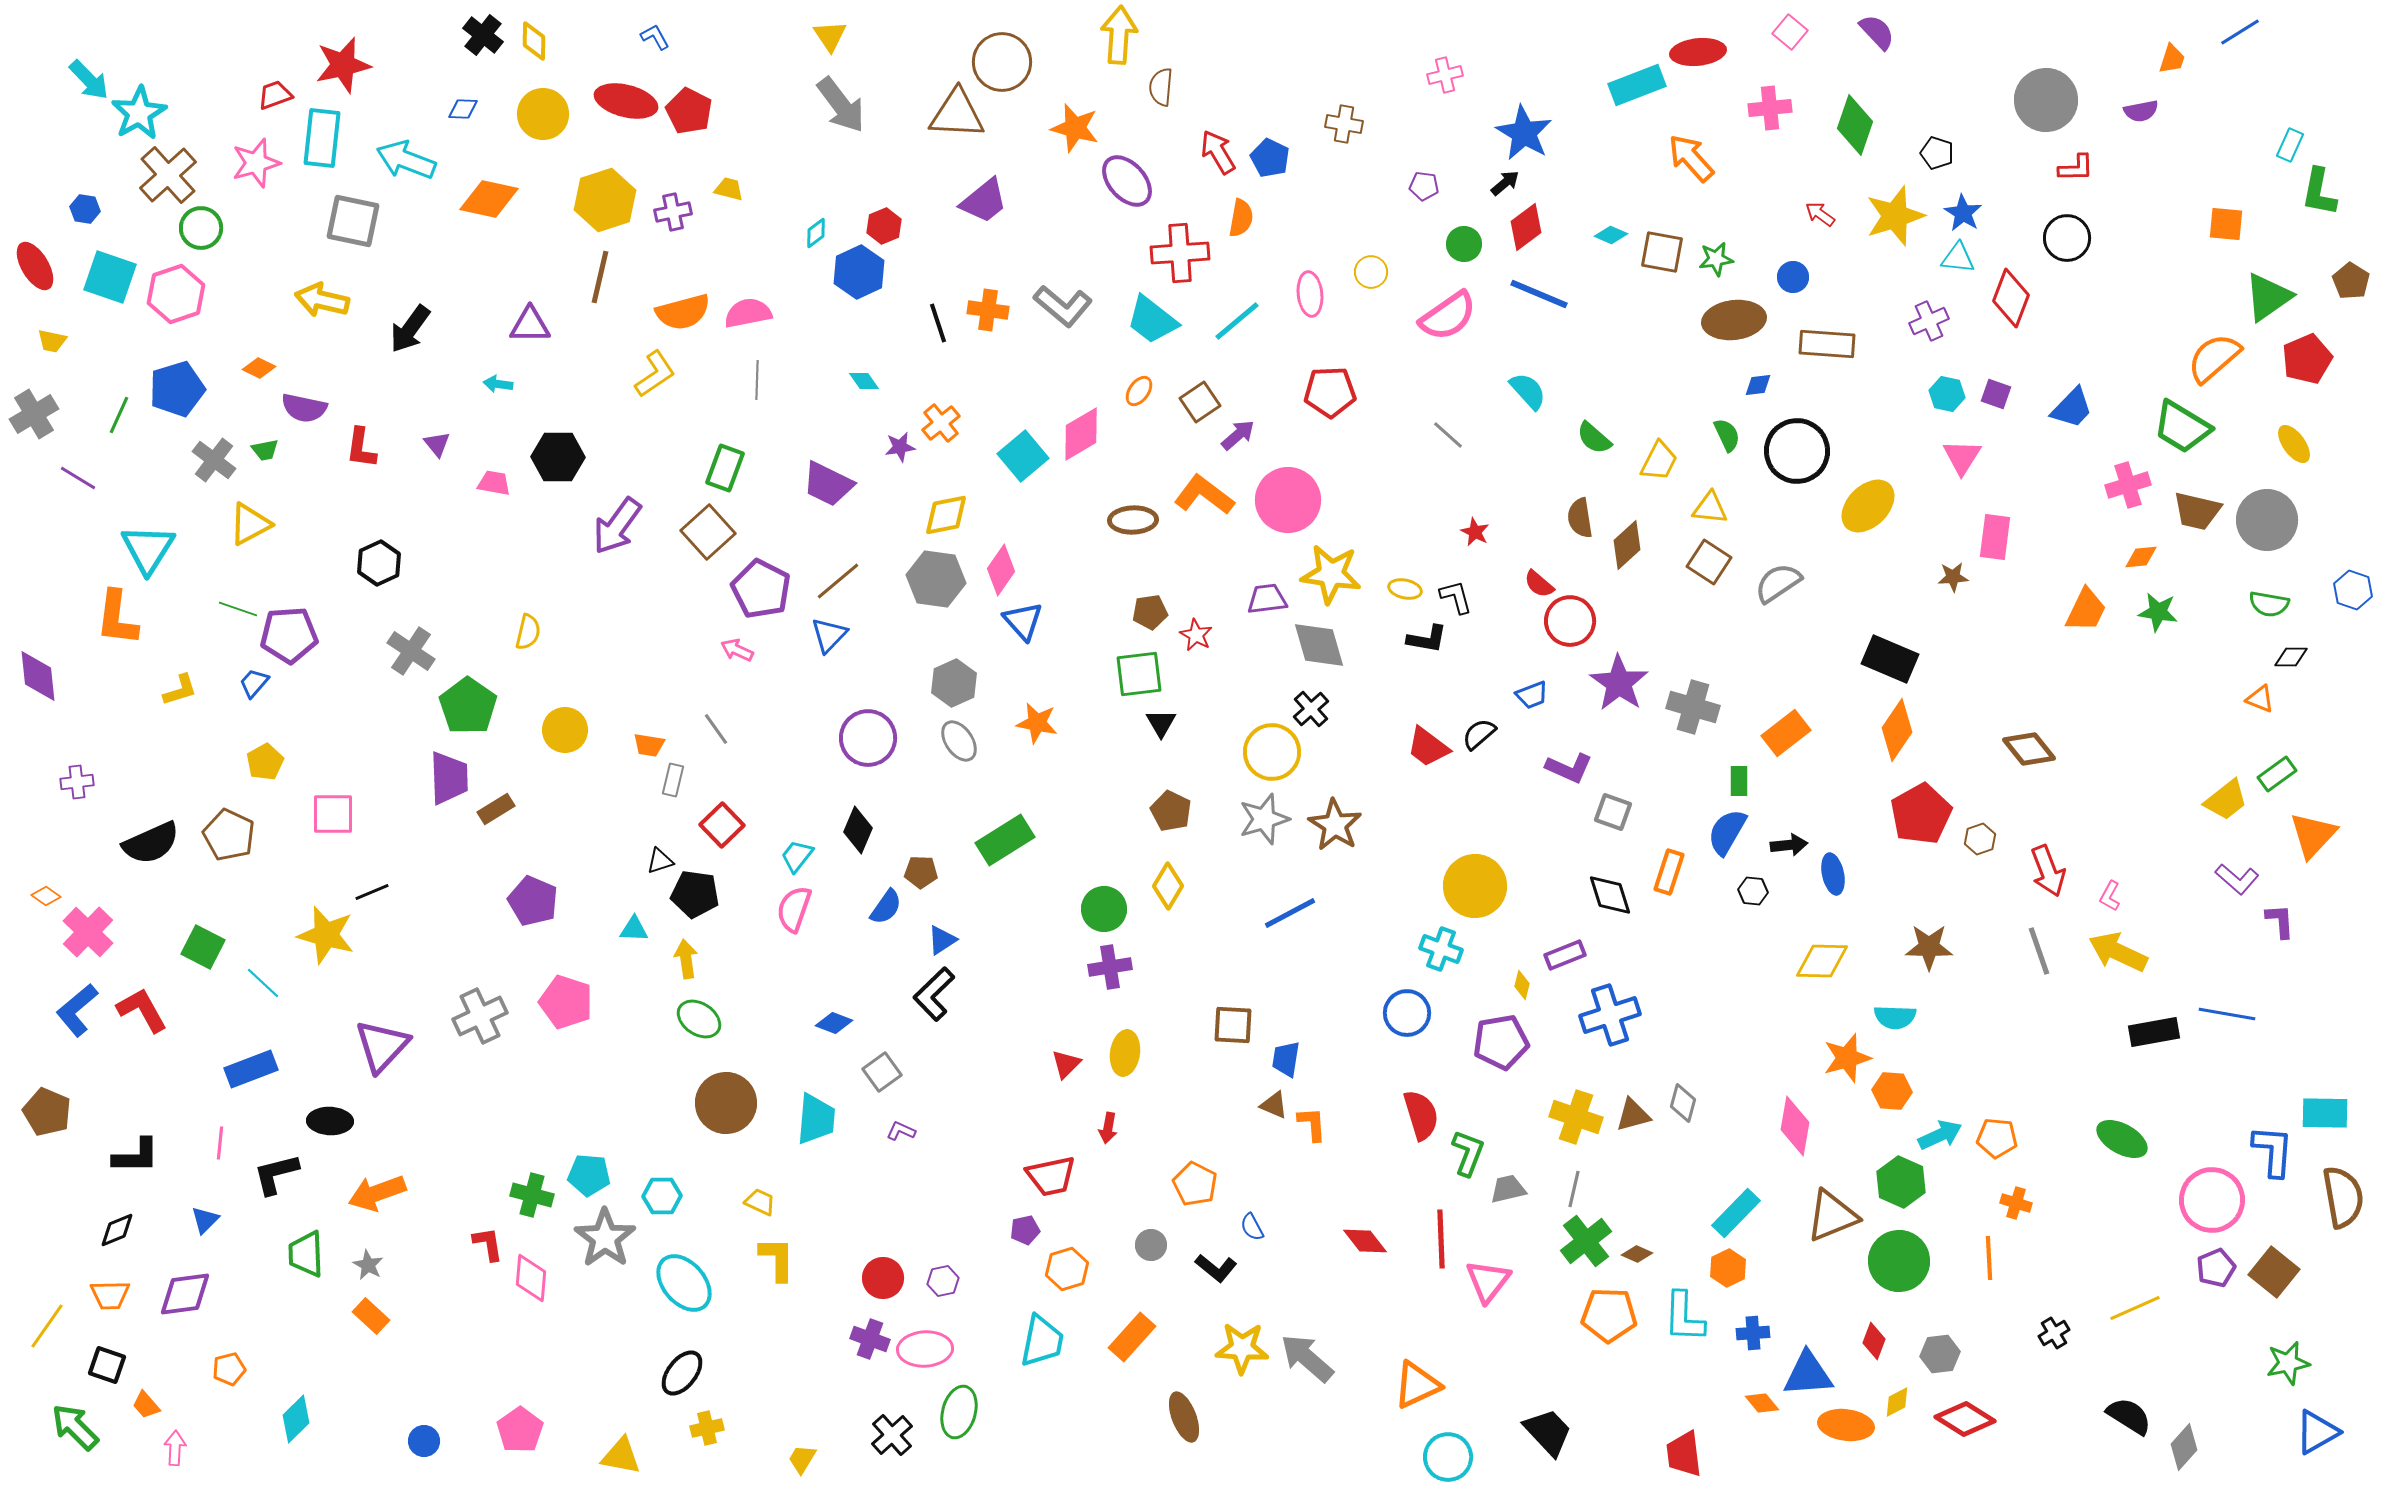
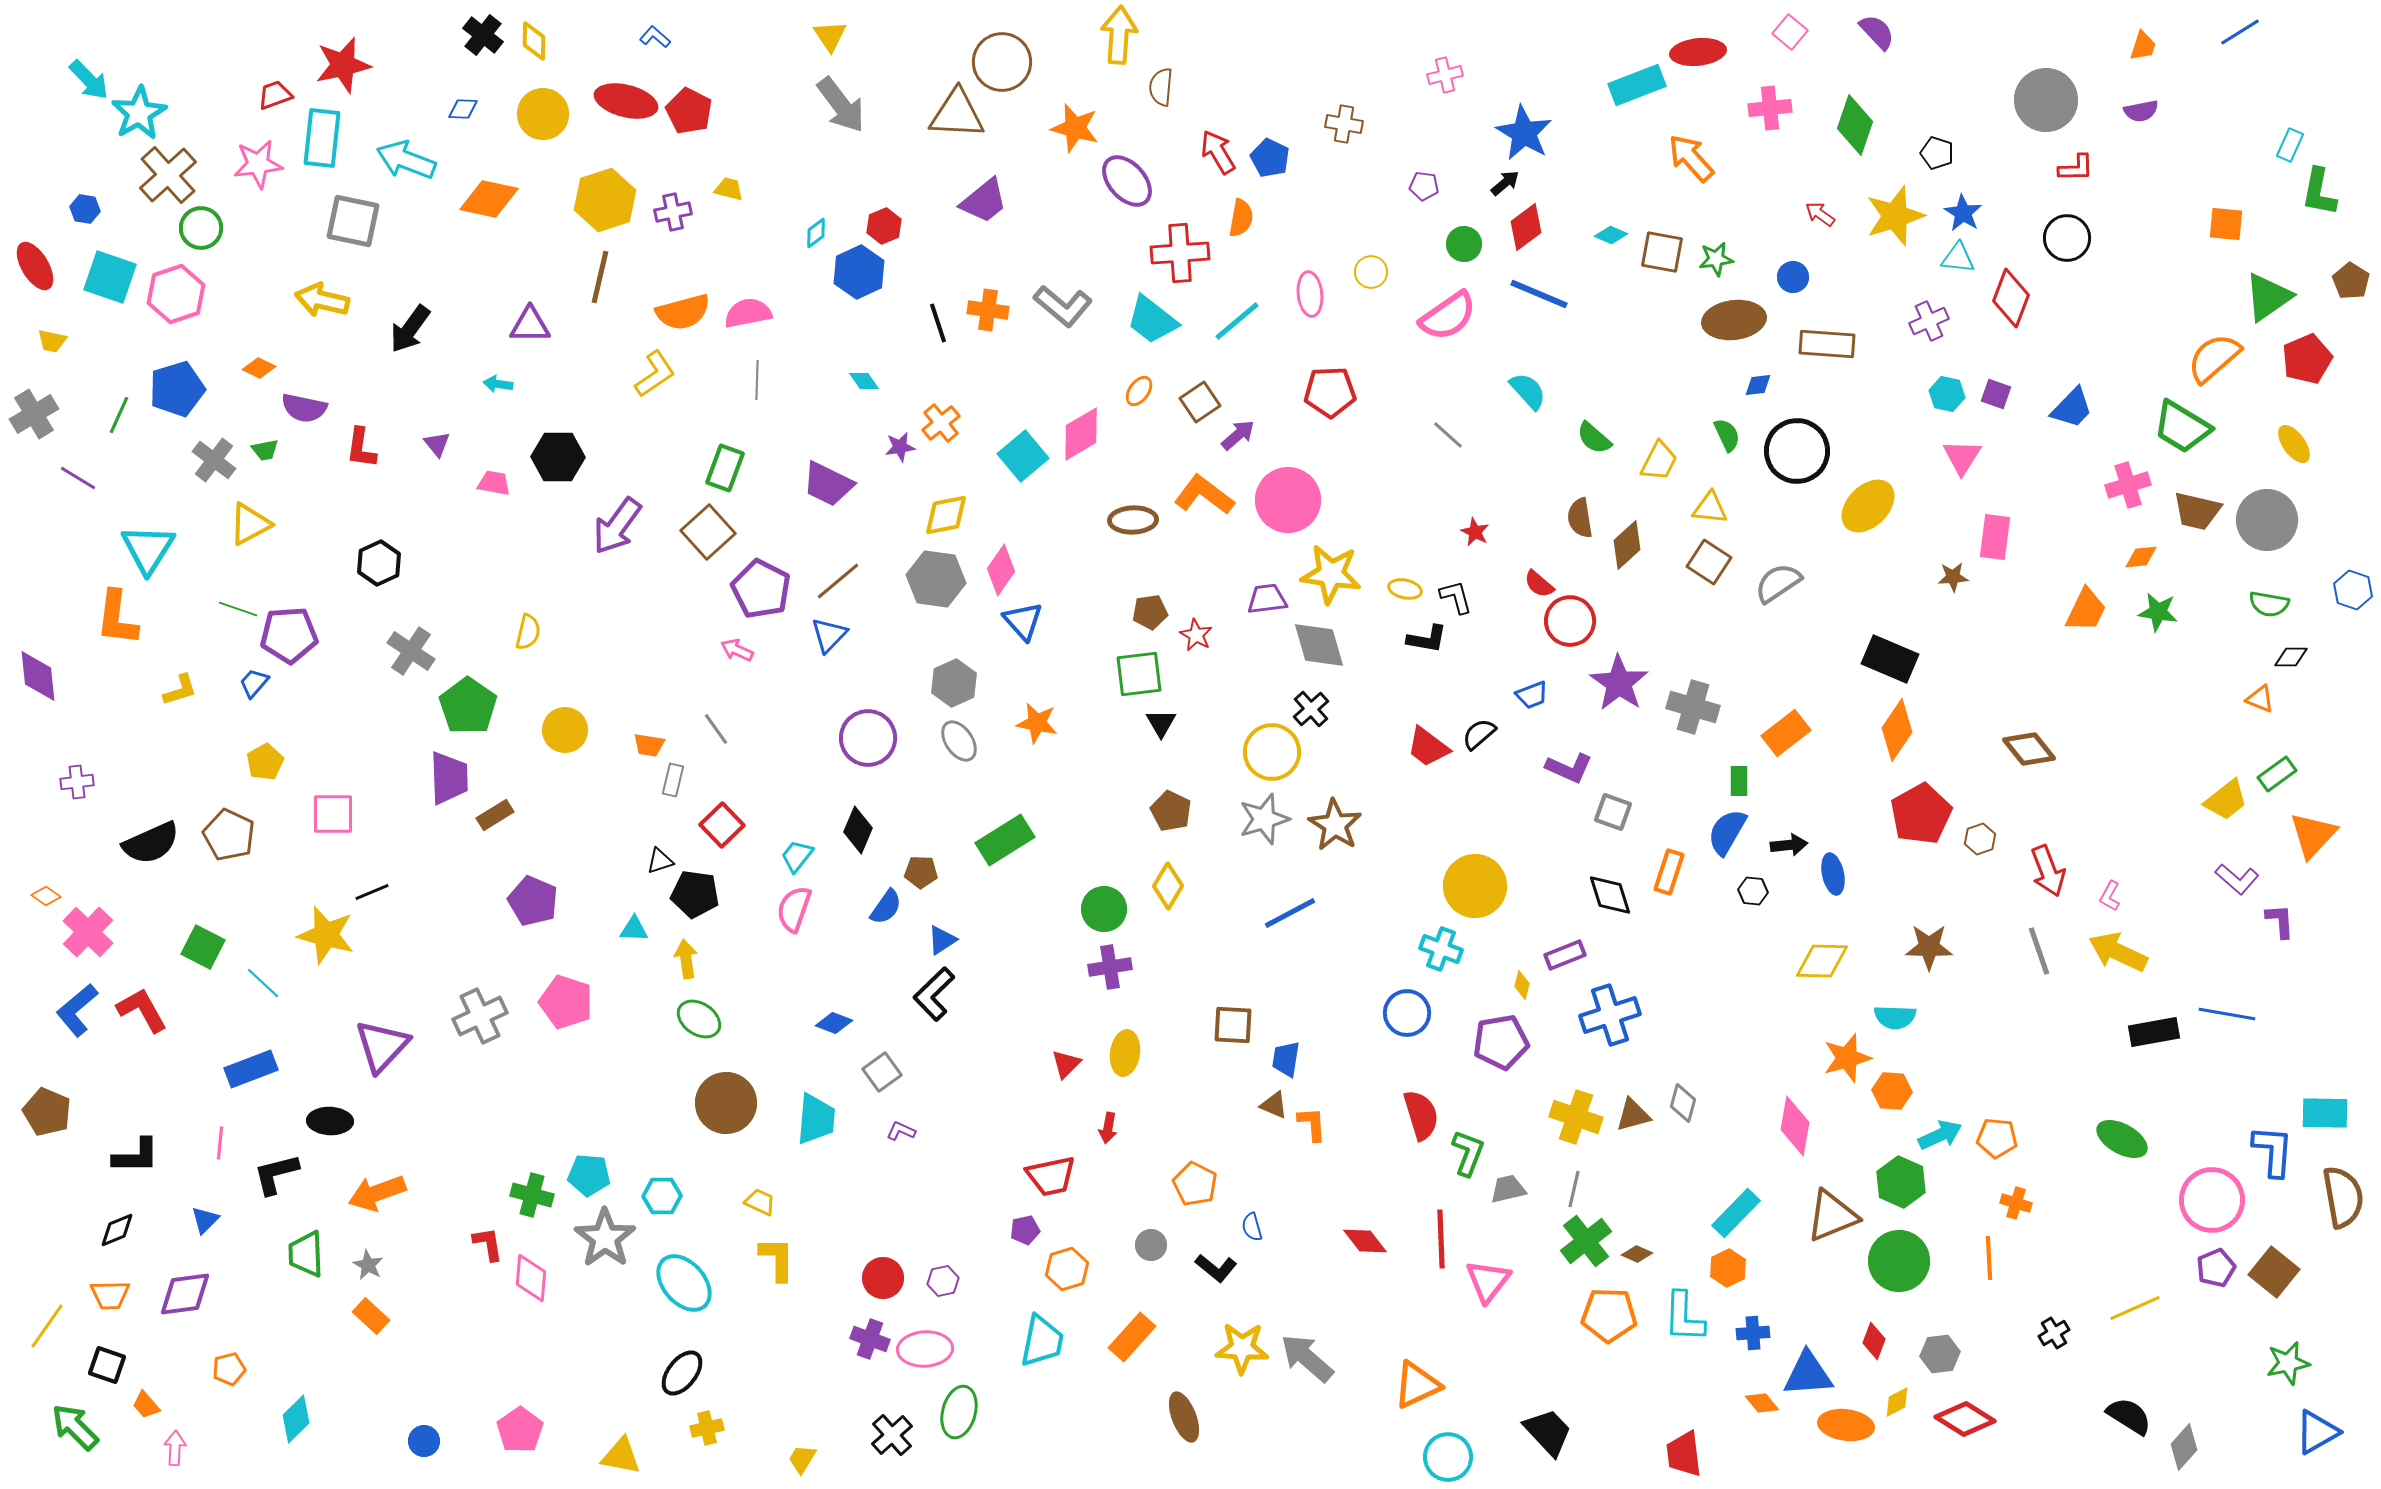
blue L-shape at (655, 37): rotated 20 degrees counterclockwise
orange trapezoid at (2172, 59): moved 29 px left, 13 px up
pink star at (256, 163): moved 2 px right, 1 px down; rotated 9 degrees clockwise
brown rectangle at (496, 809): moved 1 px left, 6 px down
blue semicircle at (1252, 1227): rotated 12 degrees clockwise
